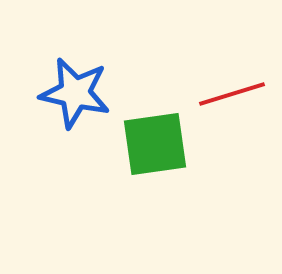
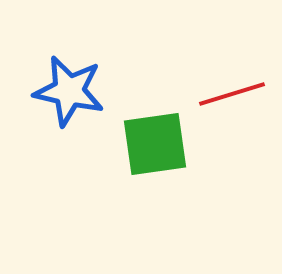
blue star: moved 6 px left, 2 px up
